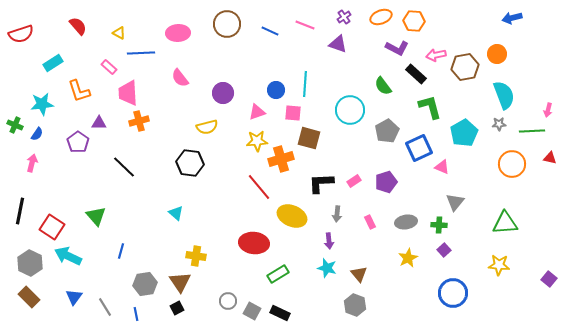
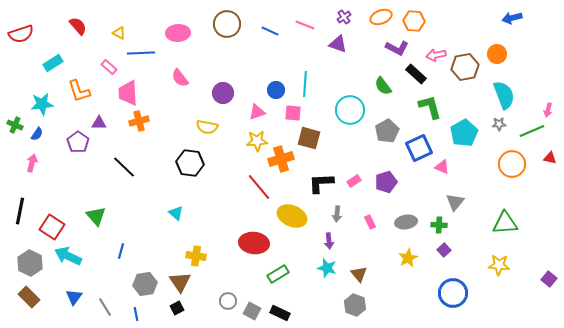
yellow semicircle at (207, 127): rotated 25 degrees clockwise
green line at (532, 131): rotated 20 degrees counterclockwise
